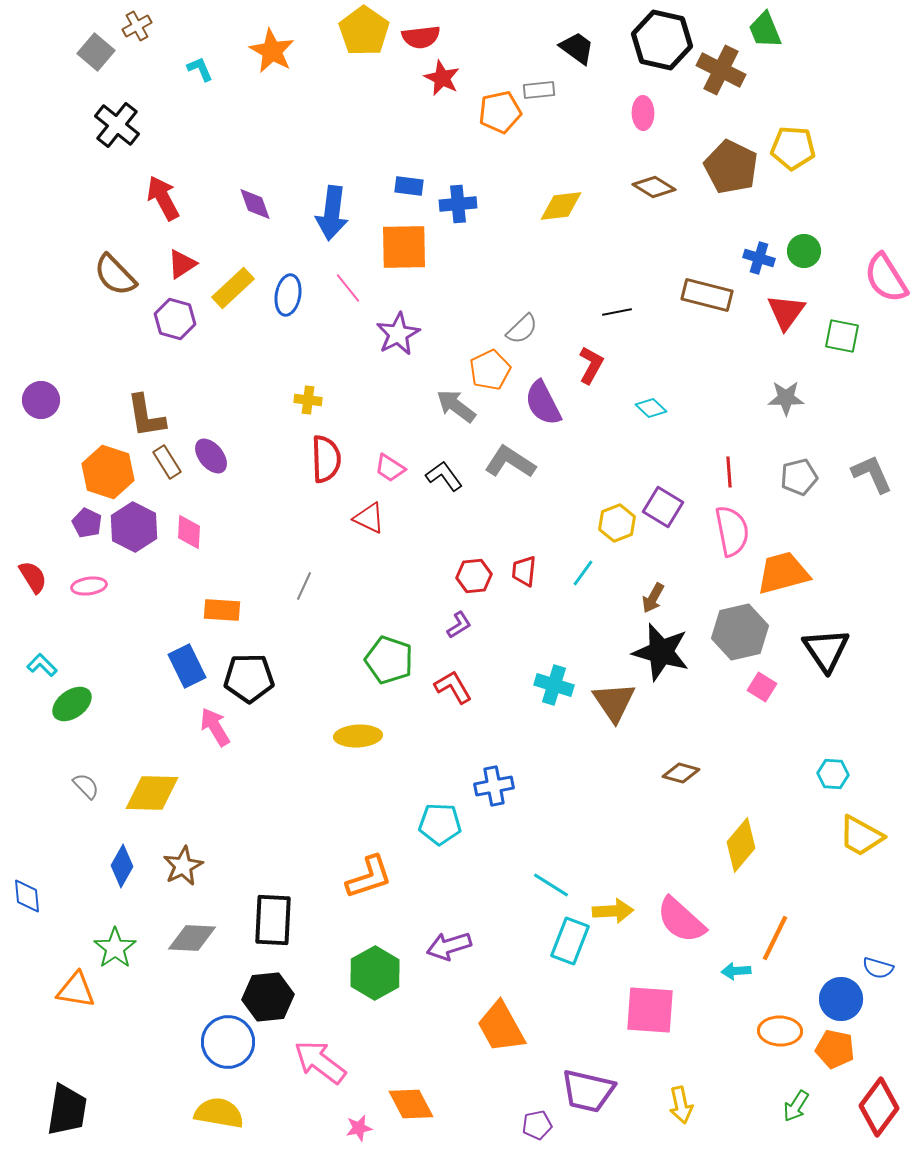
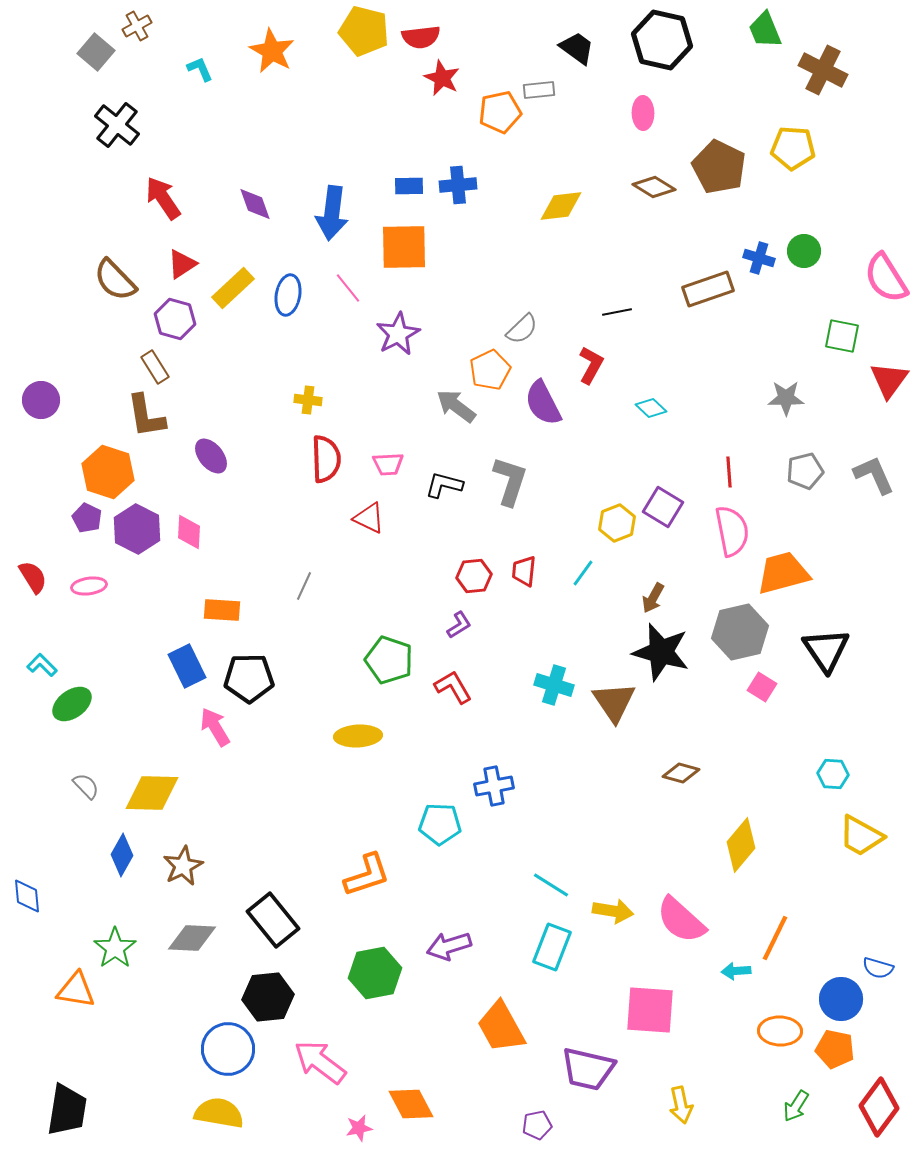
yellow pentagon at (364, 31): rotated 21 degrees counterclockwise
brown cross at (721, 70): moved 102 px right
brown pentagon at (731, 167): moved 12 px left
blue rectangle at (409, 186): rotated 8 degrees counterclockwise
red arrow at (163, 198): rotated 6 degrees counterclockwise
blue cross at (458, 204): moved 19 px up
brown semicircle at (115, 275): moved 5 px down
brown rectangle at (707, 295): moved 1 px right, 6 px up; rotated 33 degrees counterclockwise
red triangle at (786, 312): moved 103 px right, 68 px down
brown rectangle at (167, 462): moved 12 px left, 95 px up
gray L-shape at (510, 462): moved 19 px down; rotated 75 degrees clockwise
pink trapezoid at (390, 468): moved 2 px left, 4 px up; rotated 36 degrees counterclockwise
gray L-shape at (872, 474): moved 2 px right, 1 px down
black L-shape at (444, 476): moved 9 px down; rotated 39 degrees counterclockwise
gray pentagon at (799, 477): moved 6 px right, 6 px up
purple pentagon at (87, 523): moved 5 px up
purple hexagon at (134, 527): moved 3 px right, 2 px down
blue diamond at (122, 866): moved 11 px up
orange L-shape at (369, 877): moved 2 px left, 2 px up
yellow arrow at (613, 911): rotated 12 degrees clockwise
black rectangle at (273, 920): rotated 42 degrees counterclockwise
cyan rectangle at (570, 941): moved 18 px left, 6 px down
green hexagon at (375, 973): rotated 18 degrees clockwise
blue circle at (228, 1042): moved 7 px down
purple trapezoid at (588, 1091): moved 22 px up
